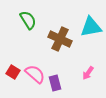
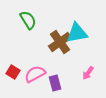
cyan triangle: moved 14 px left, 6 px down
brown cross: moved 3 px down; rotated 30 degrees clockwise
pink semicircle: rotated 70 degrees counterclockwise
